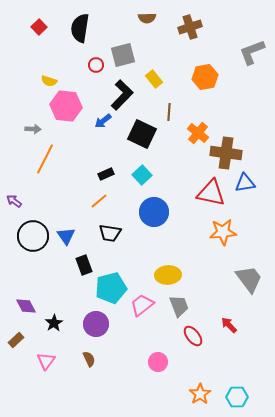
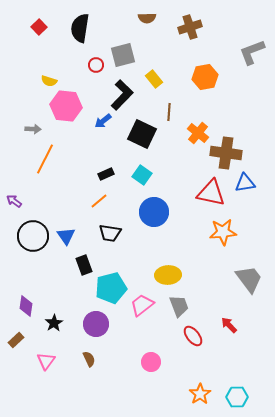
cyan square at (142, 175): rotated 12 degrees counterclockwise
purple diamond at (26, 306): rotated 35 degrees clockwise
pink circle at (158, 362): moved 7 px left
